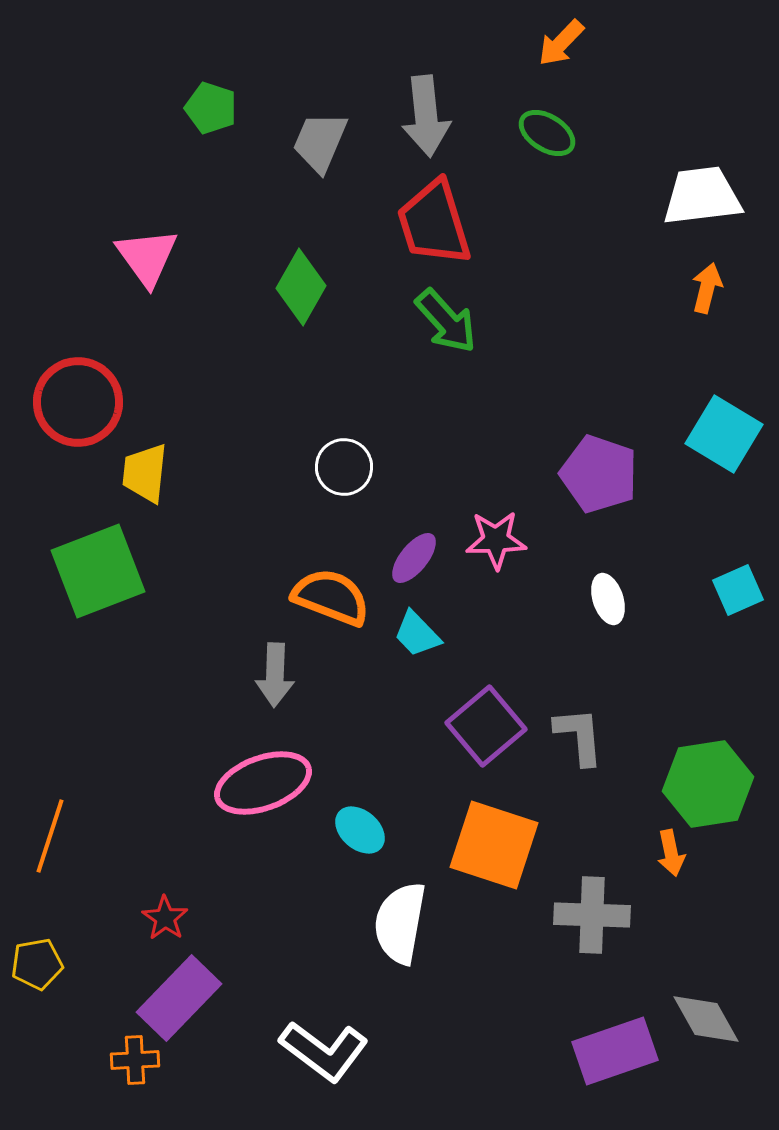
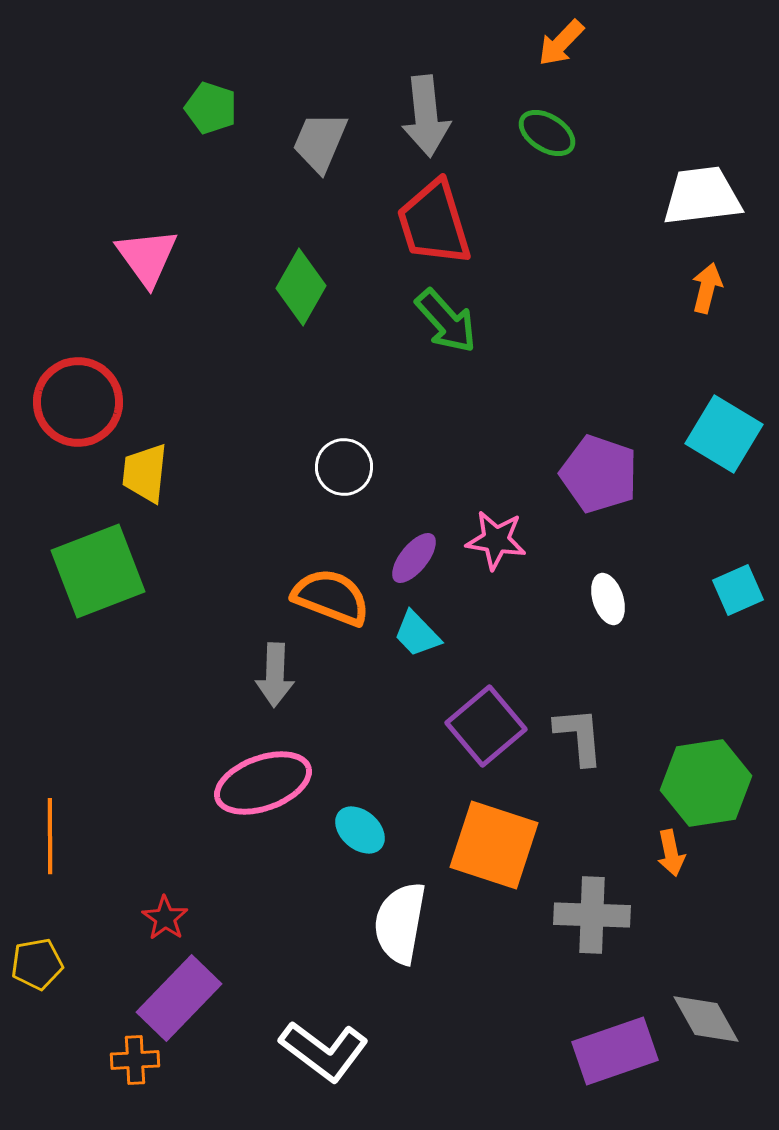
pink star at (496, 540): rotated 10 degrees clockwise
green hexagon at (708, 784): moved 2 px left, 1 px up
orange line at (50, 836): rotated 18 degrees counterclockwise
